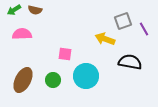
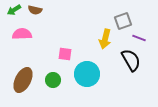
purple line: moved 5 px left, 9 px down; rotated 40 degrees counterclockwise
yellow arrow: rotated 96 degrees counterclockwise
black semicircle: moved 1 px right, 2 px up; rotated 50 degrees clockwise
cyan circle: moved 1 px right, 2 px up
